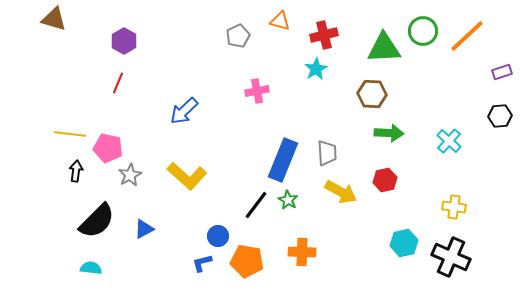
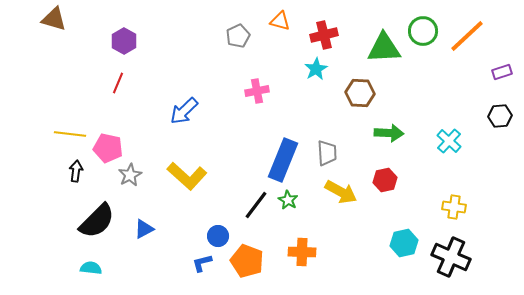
brown hexagon: moved 12 px left, 1 px up
orange pentagon: rotated 12 degrees clockwise
